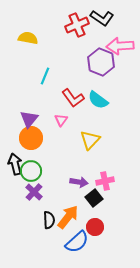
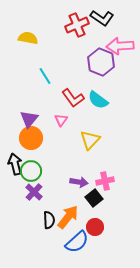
cyan line: rotated 54 degrees counterclockwise
